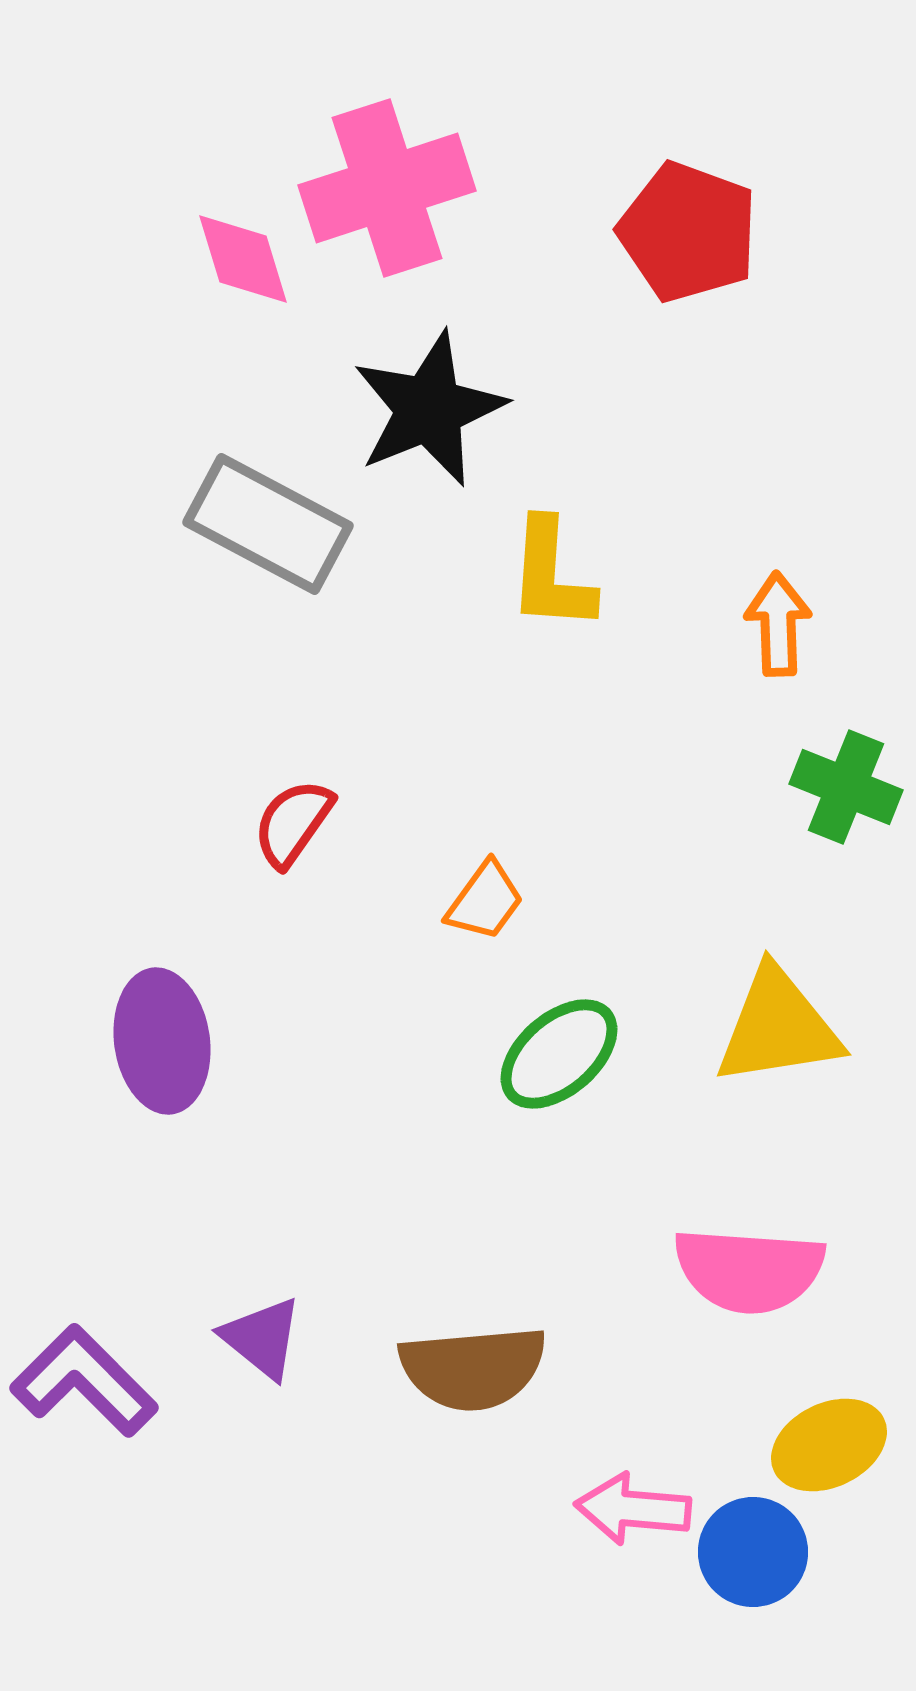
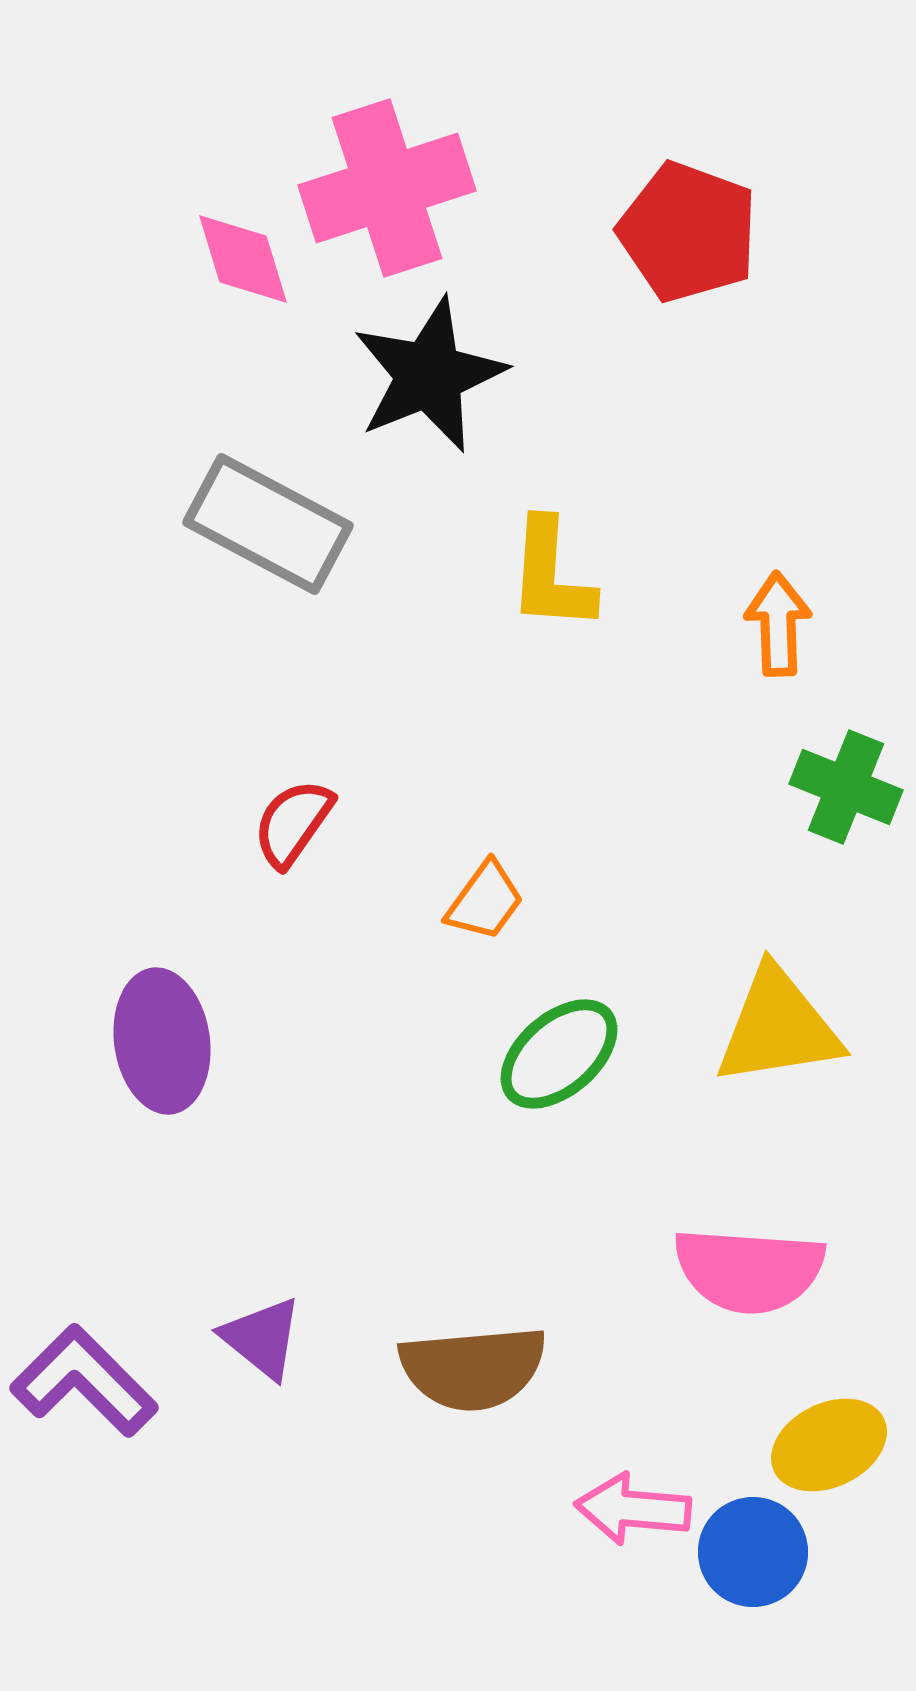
black star: moved 34 px up
